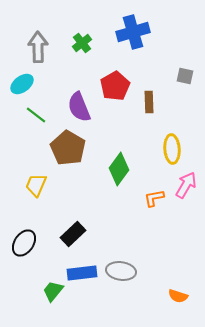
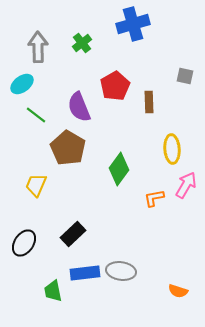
blue cross: moved 8 px up
blue rectangle: moved 3 px right
green trapezoid: rotated 50 degrees counterclockwise
orange semicircle: moved 5 px up
